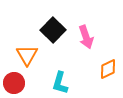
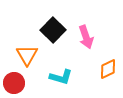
cyan L-shape: moved 1 px right, 6 px up; rotated 90 degrees counterclockwise
